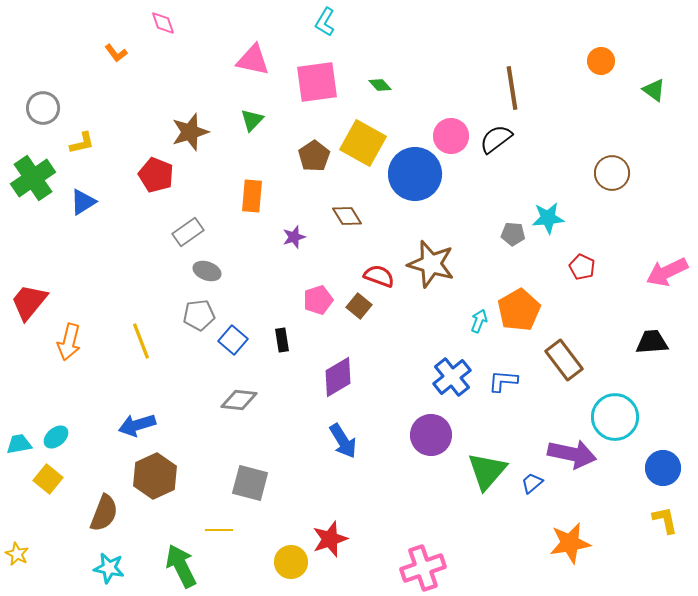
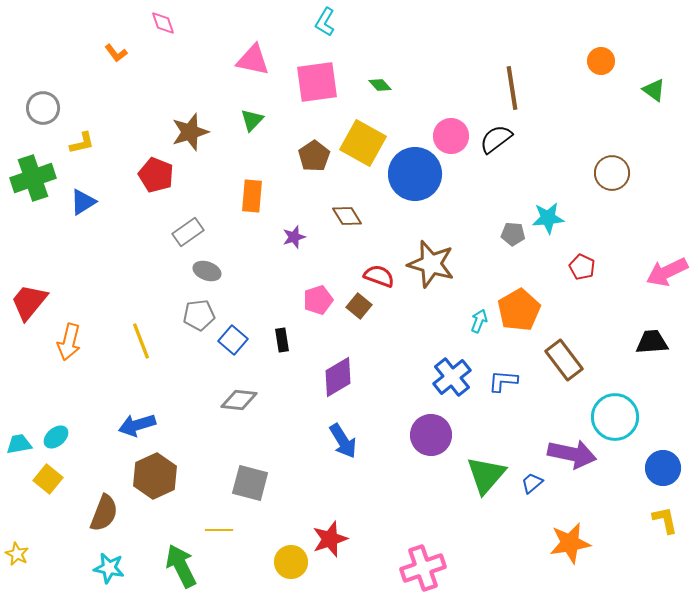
green cross at (33, 178): rotated 15 degrees clockwise
green triangle at (487, 471): moved 1 px left, 4 px down
